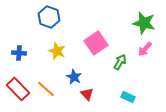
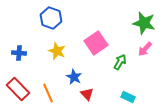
blue hexagon: moved 2 px right, 1 px down
orange line: moved 2 px right, 4 px down; rotated 24 degrees clockwise
